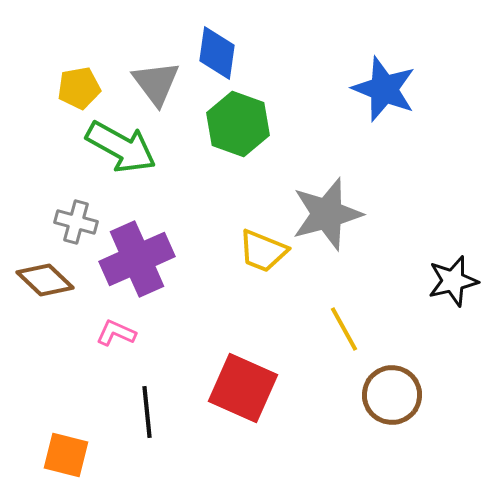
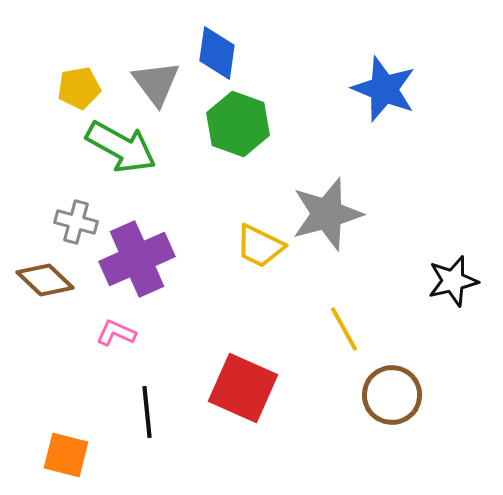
yellow trapezoid: moved 3 px left, 5 px up; rotated 4 degrees clockwise
